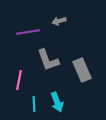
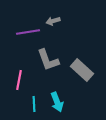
gray arrow: moved 6 px left
gray rectangle: rotated 25 degrees counterclockwise
